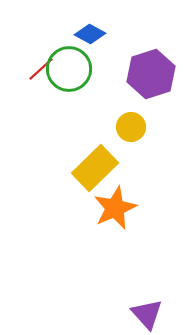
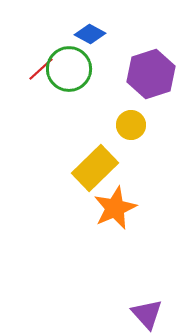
yellow circle: moved 2 px up
